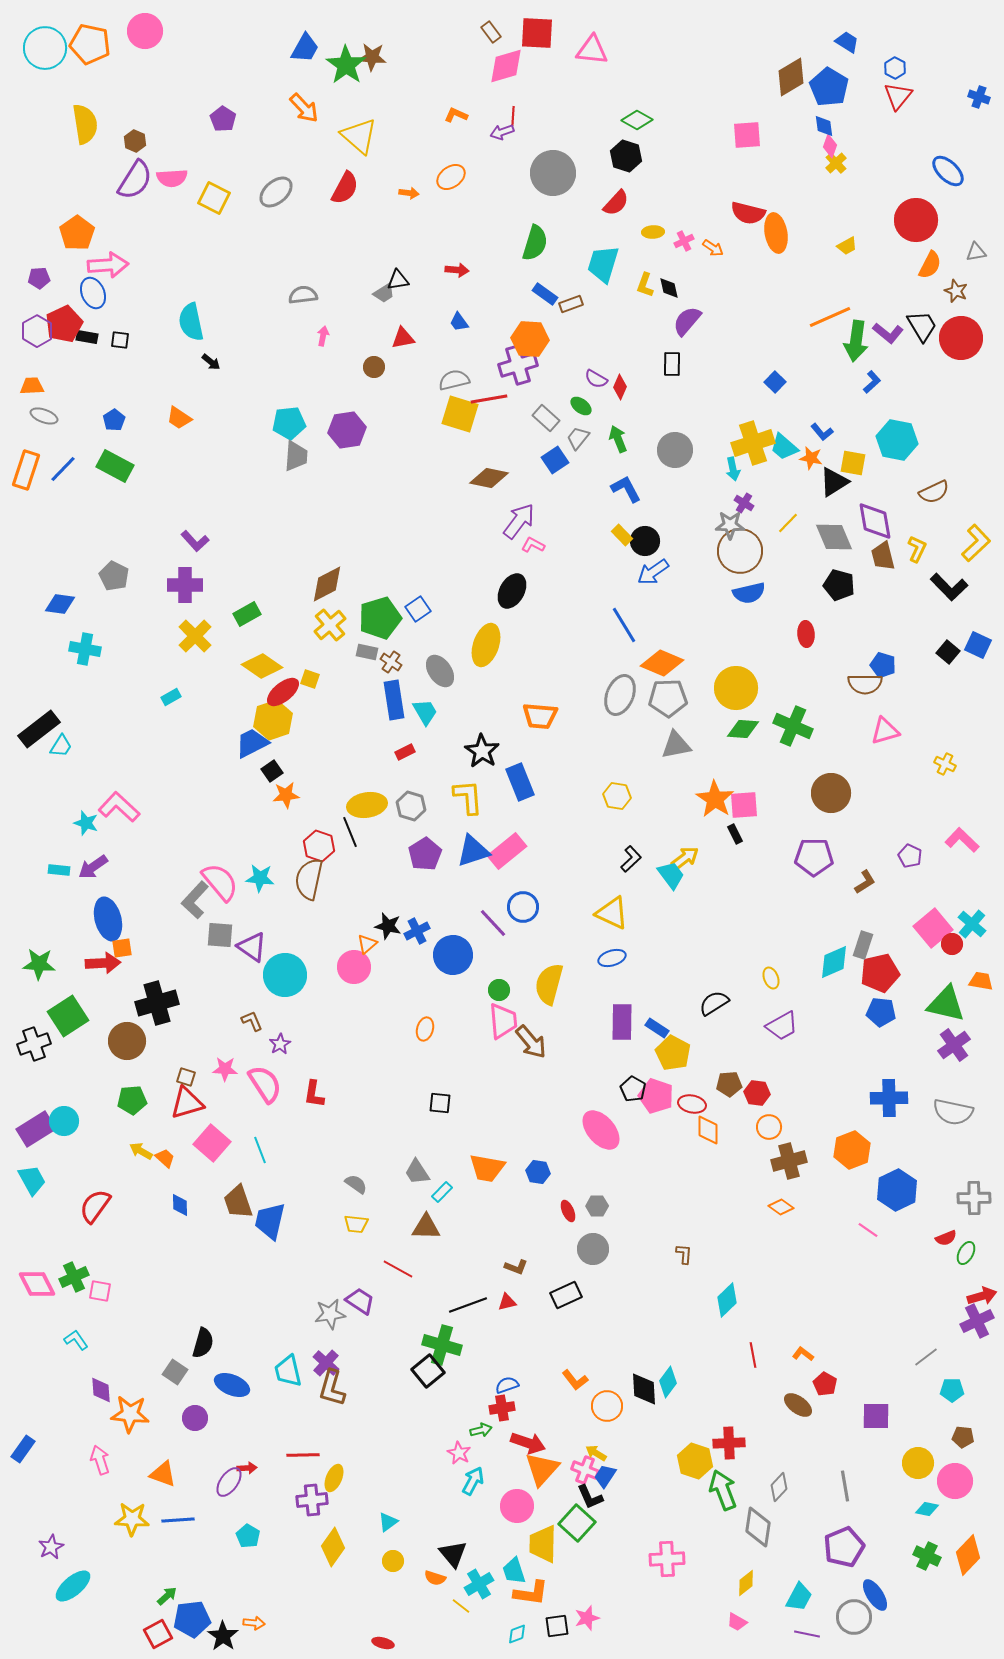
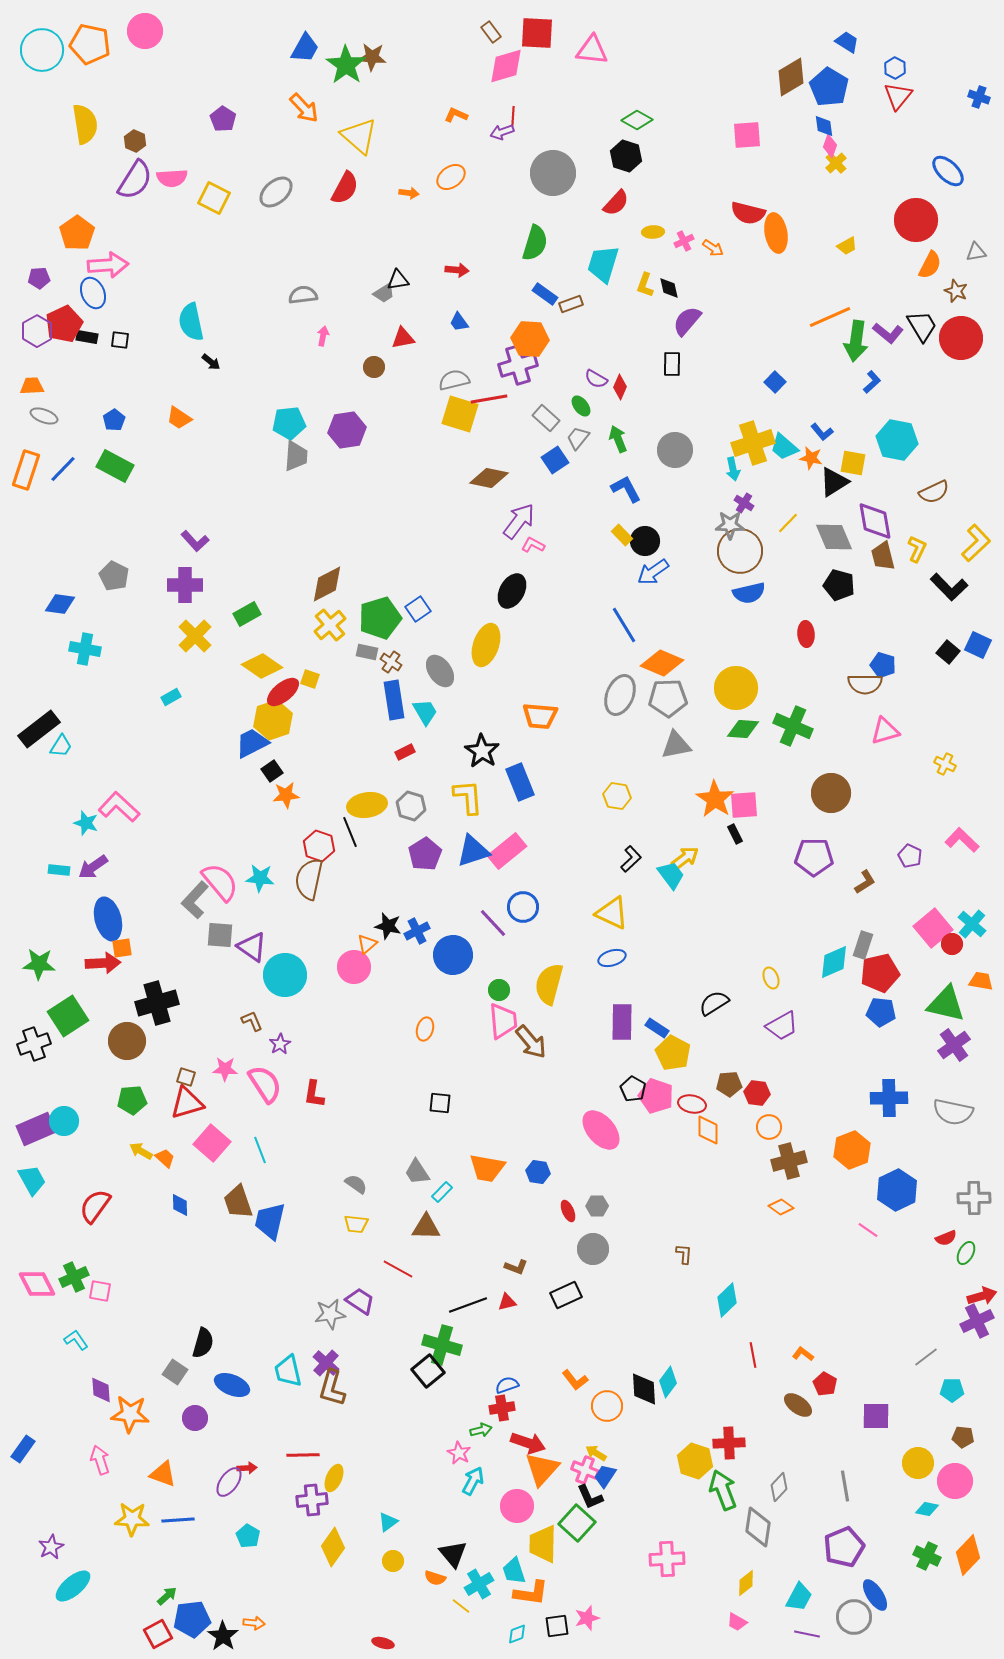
cyan circle at (45, 48): moved 3 px left, 2 px down
green ellipse at (581, 406): rotated 15 degrees clockwise
purple rectangle at (36, 1129): rotated 9 degrees clockwise
